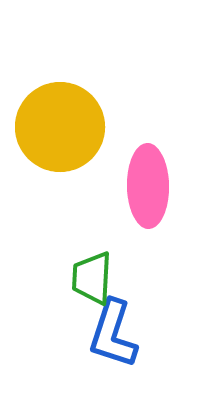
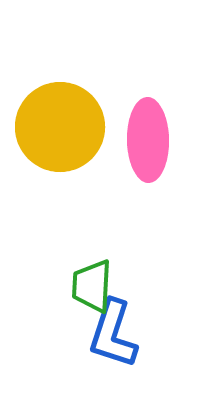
pink ellipse: moved 46 px up
green trapezoid: moved 8 px down
